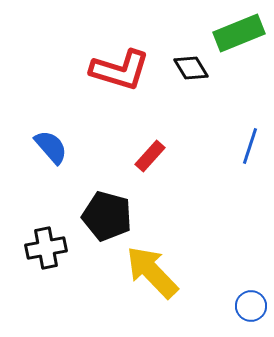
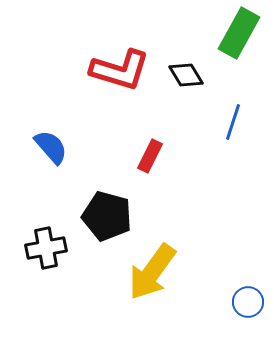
green rectangle: rotated 39 degrees counterclockwise
black diamond: moved 5 px left, 7 px down
blue line: moved 17 px left, 24 px up
red rectangle: rotated 16 degrees counterclockwise
yellow arrow: rotated 100 degrees counterclockwise
blue circle: moved 3 px left, 4 px up
